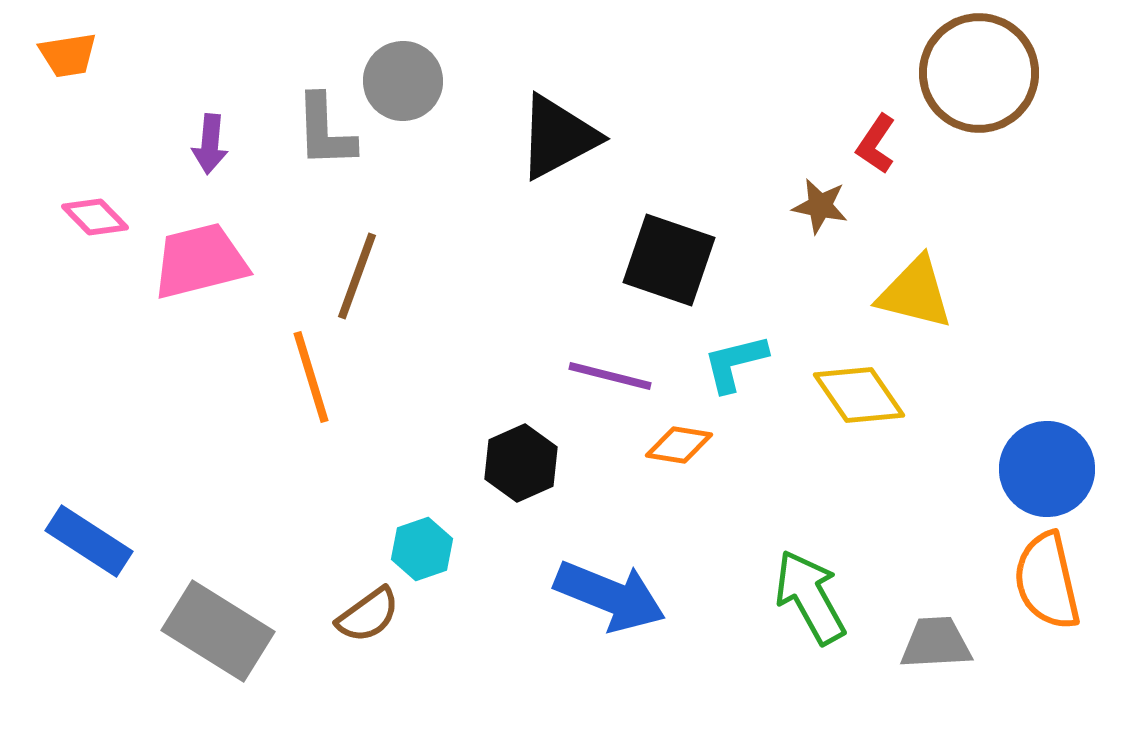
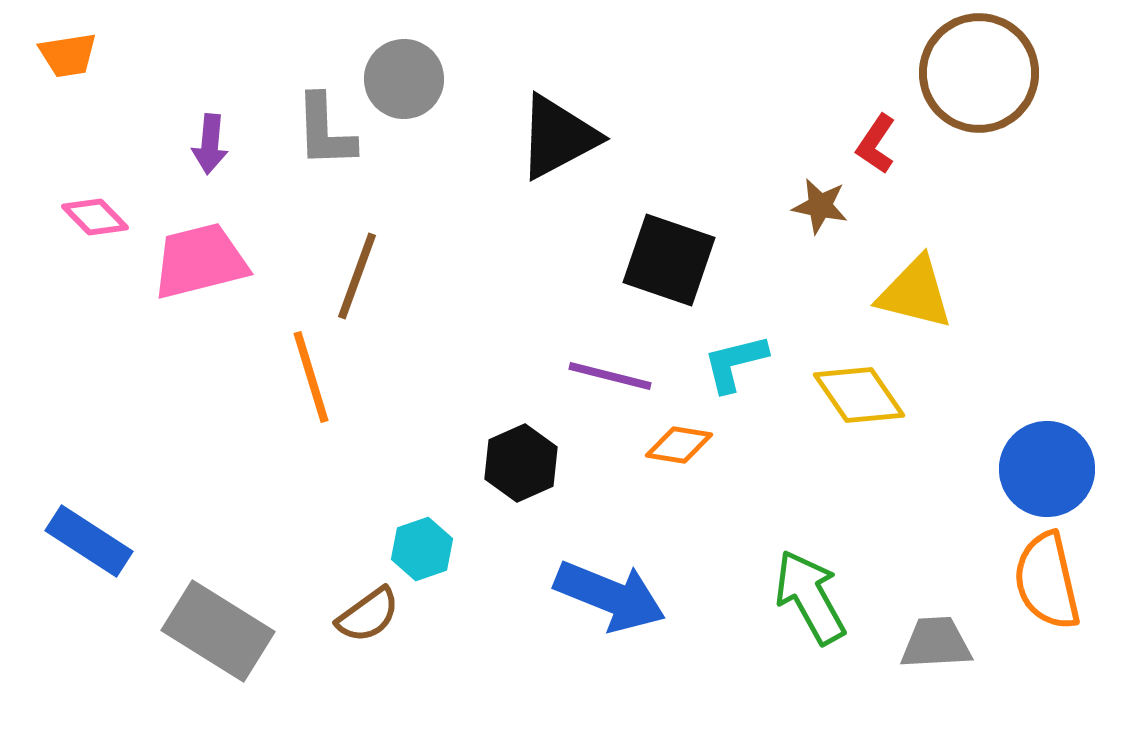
gray circle: moved 1 px right, 2 px up
